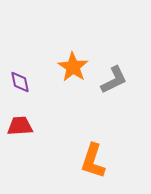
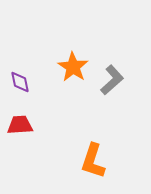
gray L-shape: moved 2 px left; rotated 16 degrees counterclockwise
red trapezoid: moved 1 px up
